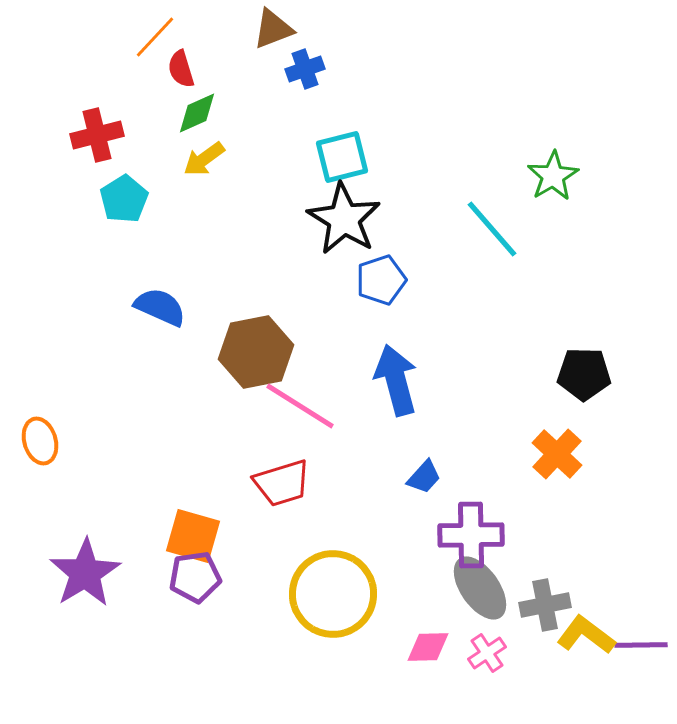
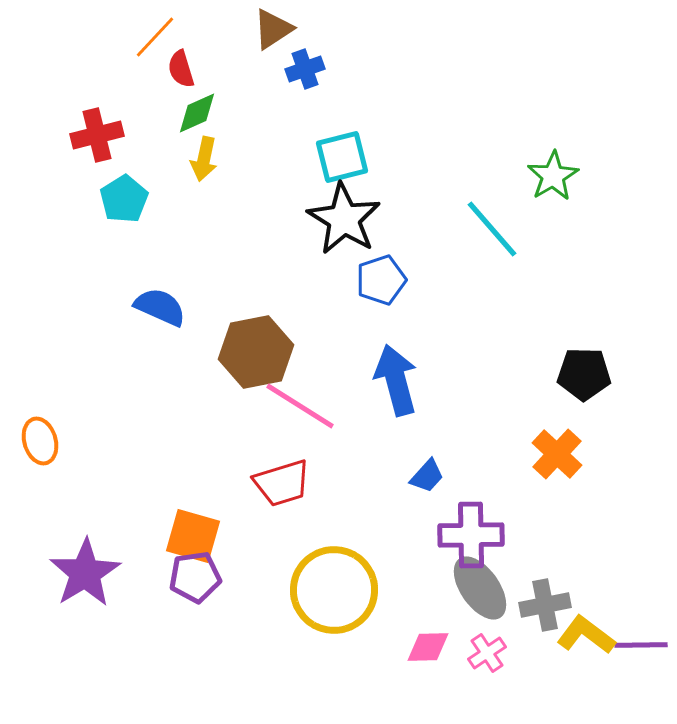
brown triangle: rotated 12 degrees counterclockwise
yellow arrow: rotated 42 degrees counterclockwise
blue trapezoid: moved 3 px right, 1 px up
yellow circle: moved 1 px right, 4 px up
